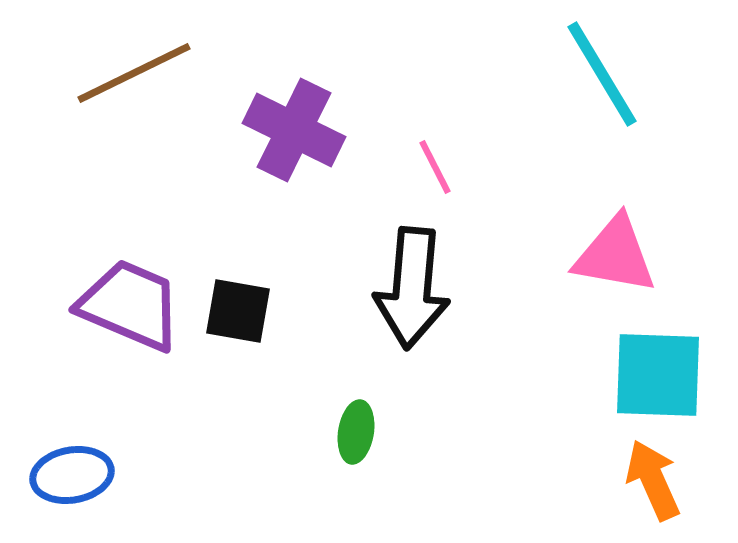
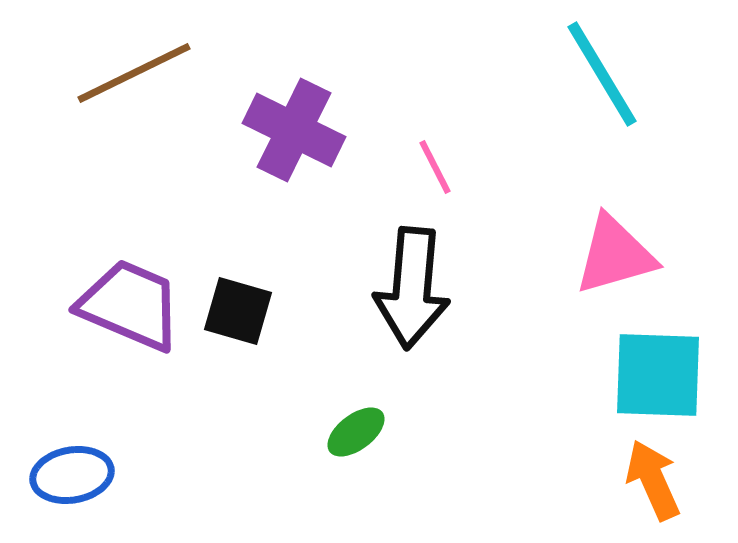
pink triangle: rotated 26 degrees counterclockwise
black square: rotated 6 degrees clockwise
green ellipse: rotated 44 degrees clockwise
